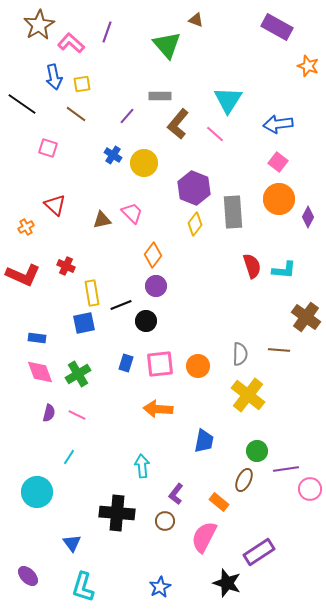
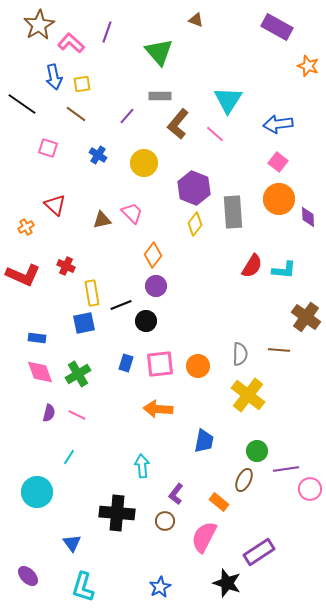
green triangle at (167, 45): moved 8 px left, 7 px down
blue cross at (113, 155): moved 15 px left
purple diamond at (308, 217): rotated 30 degrees counterclockwise
red semicircle at (252, 266): rotated 50 degrees clockwise
